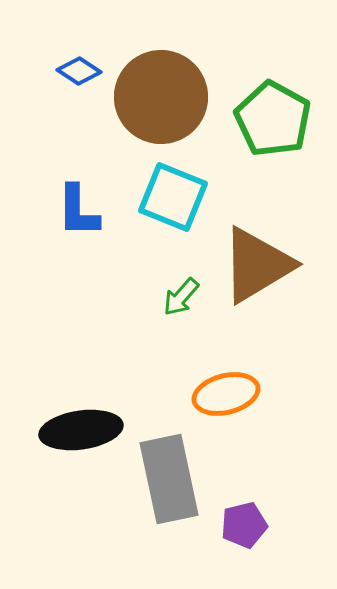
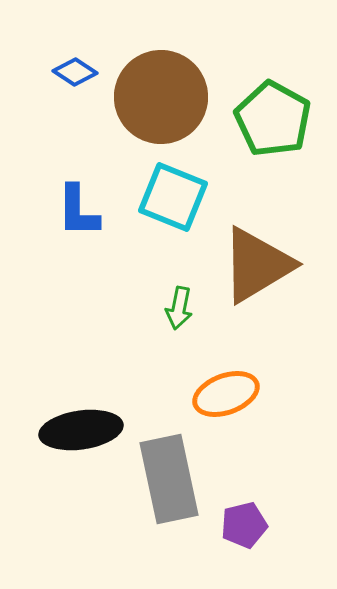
blue diamond: moved 4 px left, 1 px down
green arrow: moved 2 px left, 11 px down; rotated 30 degrees counterclockwise
orange ellipse: rotated 6 degrees counterclockwise
